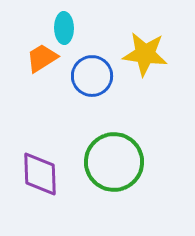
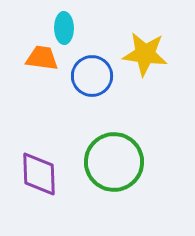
orange trapezoid: rotated 40 degrees clockwise
purple diamond: moved 1 px left
